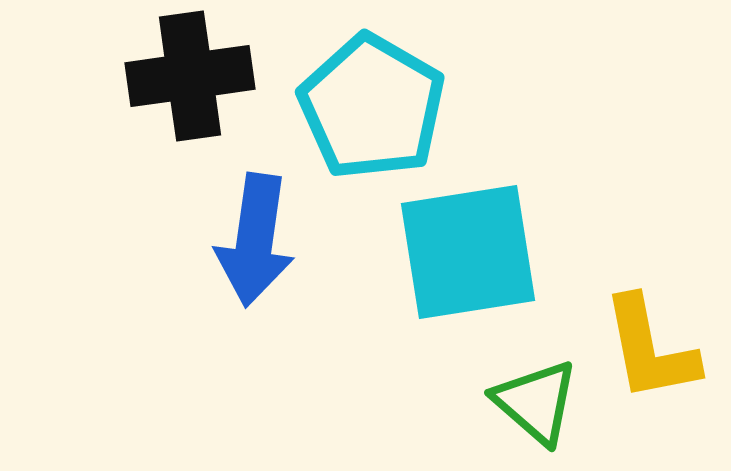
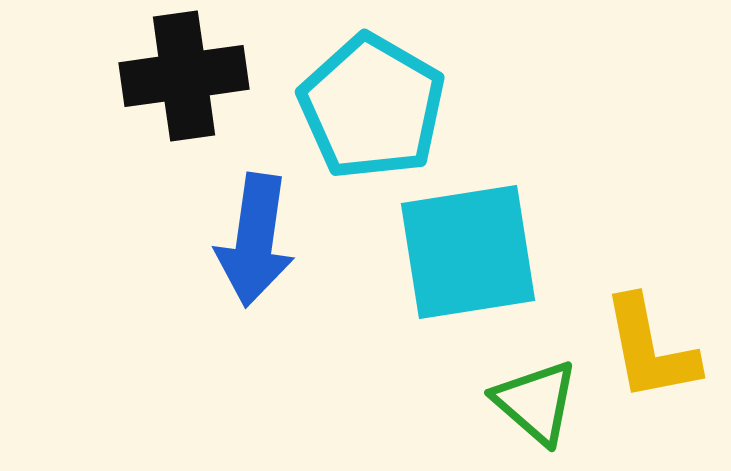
black cross: moved 6 px left
